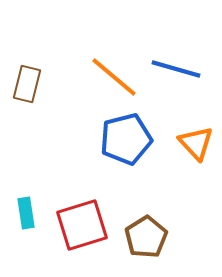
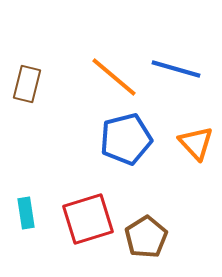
red square: moved 6 px right, 6 px up
